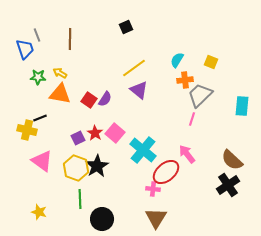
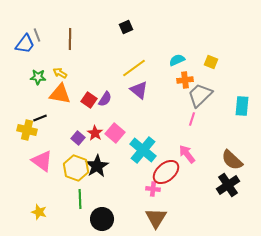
blue trapezoid: moved 5 px up; rotated 55 degrees clockwise
cyan semicircle: rotated 35 degrees clockwise
purple square: rotated 24 degrees counterclockwise
